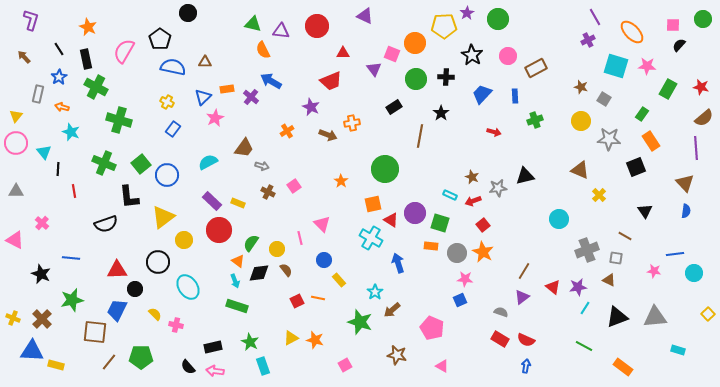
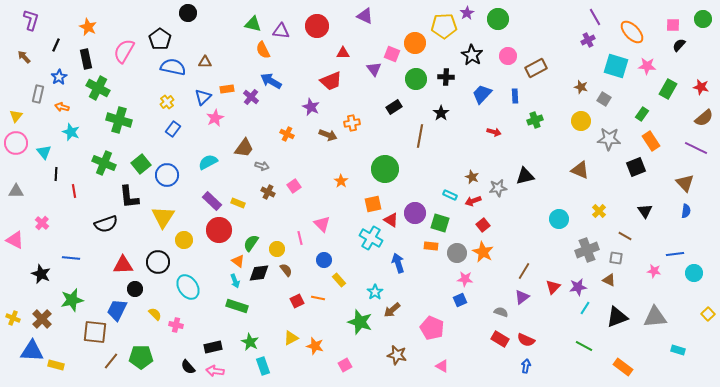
black line at (59, 49): moved 3 px left, 4 px up; rotated 56 degrees clockwise
green cross at (96, 87): moved 2 px right, 1 px down
yellow cross at (167, 102): rotated 24 degrees clockwise
orange cross at (287, 131): moved 3 px down; rotated 32 degrees counterclockwise
purple line at (696, 148): rotated 60 degrees counterclockwise
black line at (58, 169): moved 2 px left, 5 px down
yellow cross at (599, 195): moved 16 px down
yellow triangle at (163, 217): rotated 20 degrees counterclockwise
red triangle at (117, 270): moved 6 px right, 5 px up
red triangle at (553, 287): rotated 35 degrees clockwise
orange star at (315, 340): moved 6 px down
brown line at (109, 362): moved 2 px right, 1 px up
